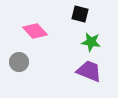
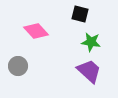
pink diamond: moved 1 px right
gray circle: moved 1 px left, 4 px down
purple trapezoid: rotated 20 degrees clockwise
